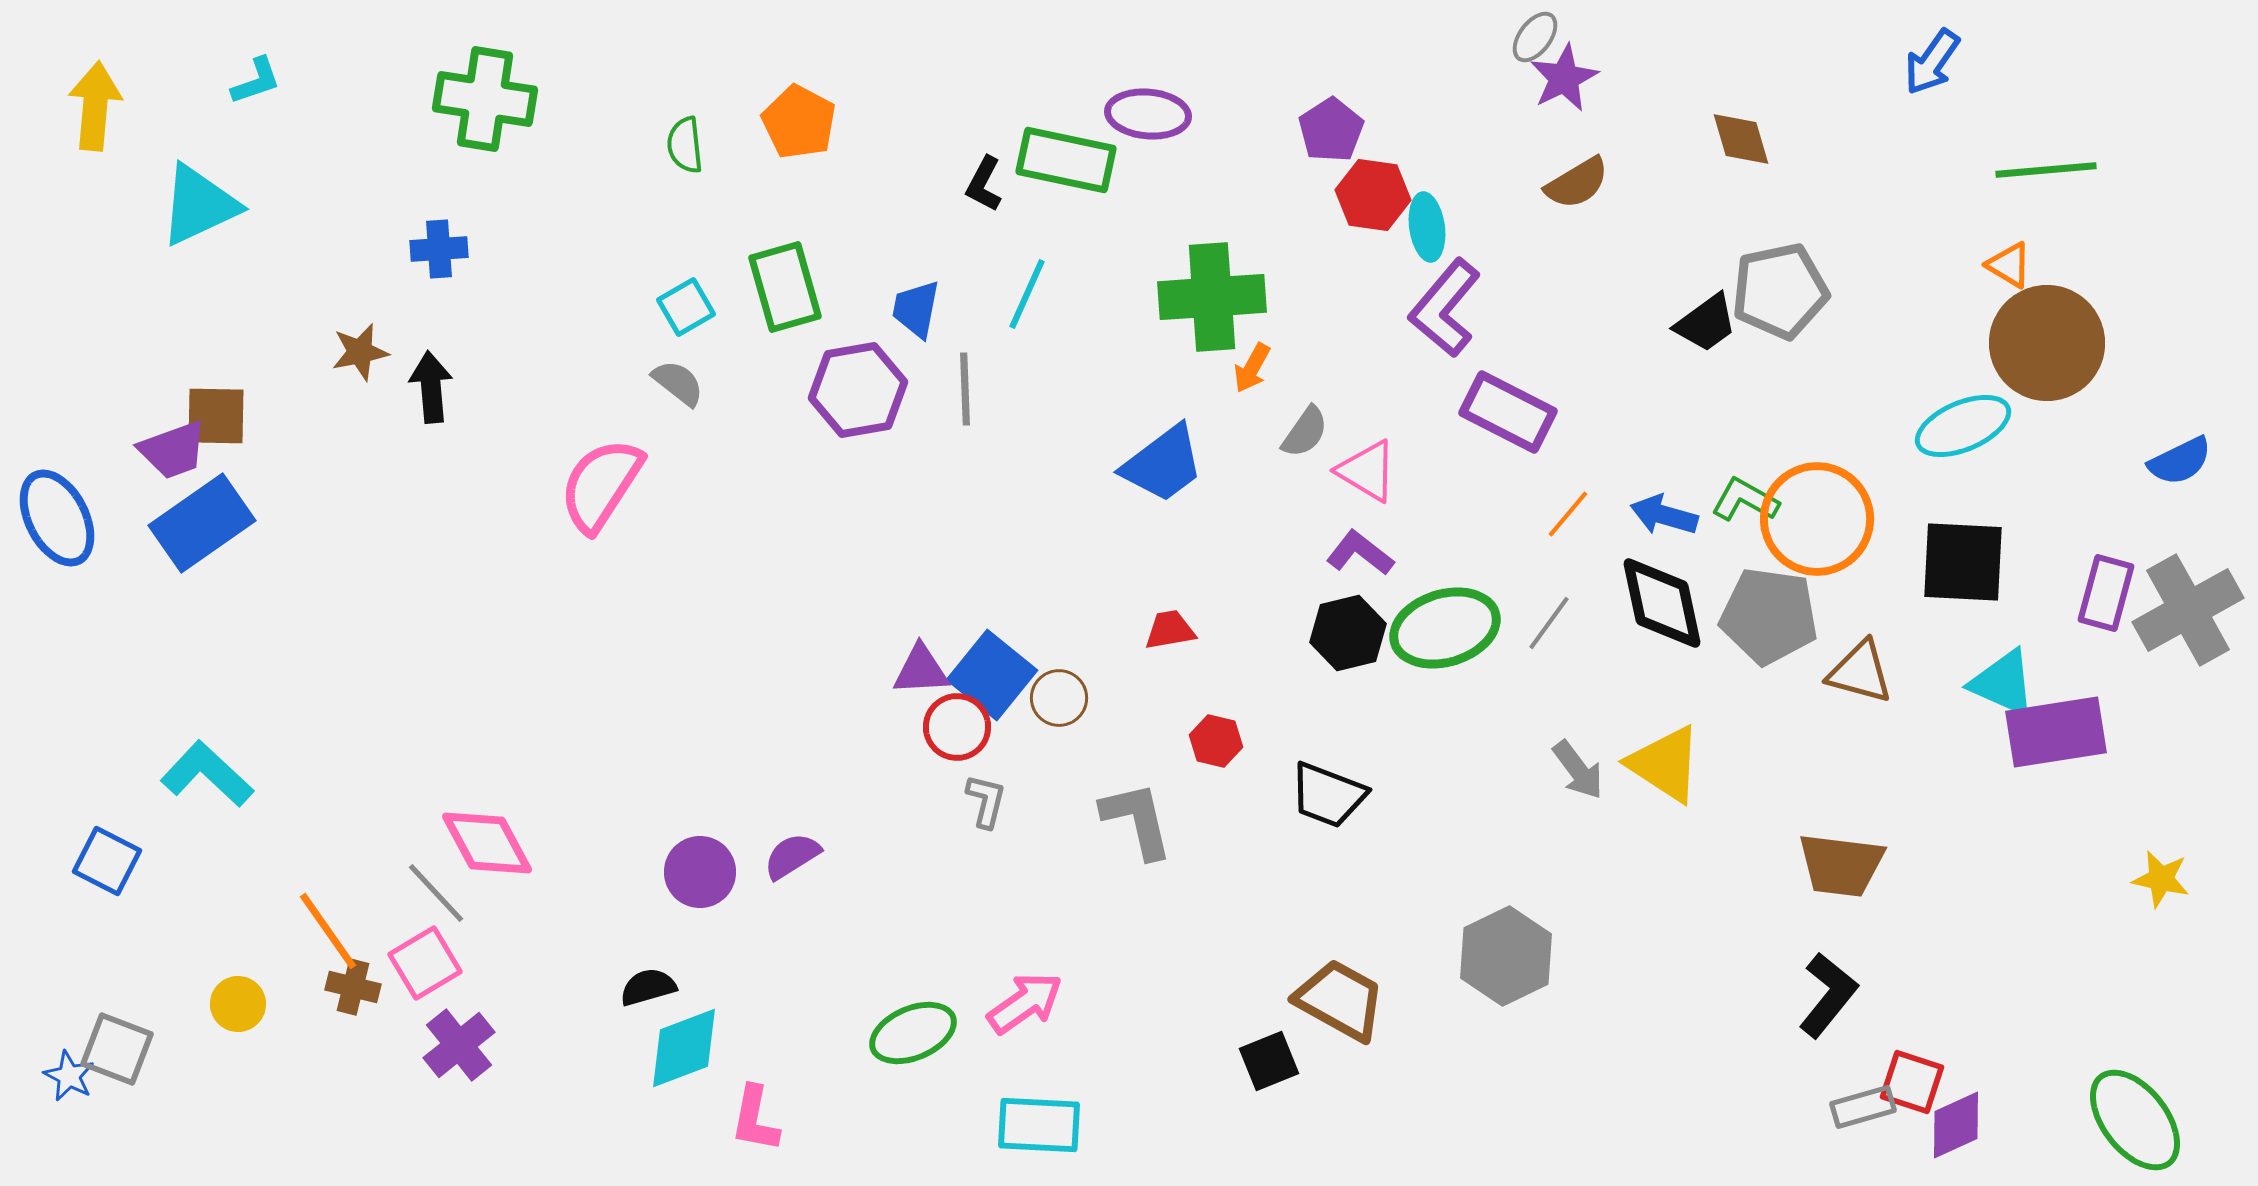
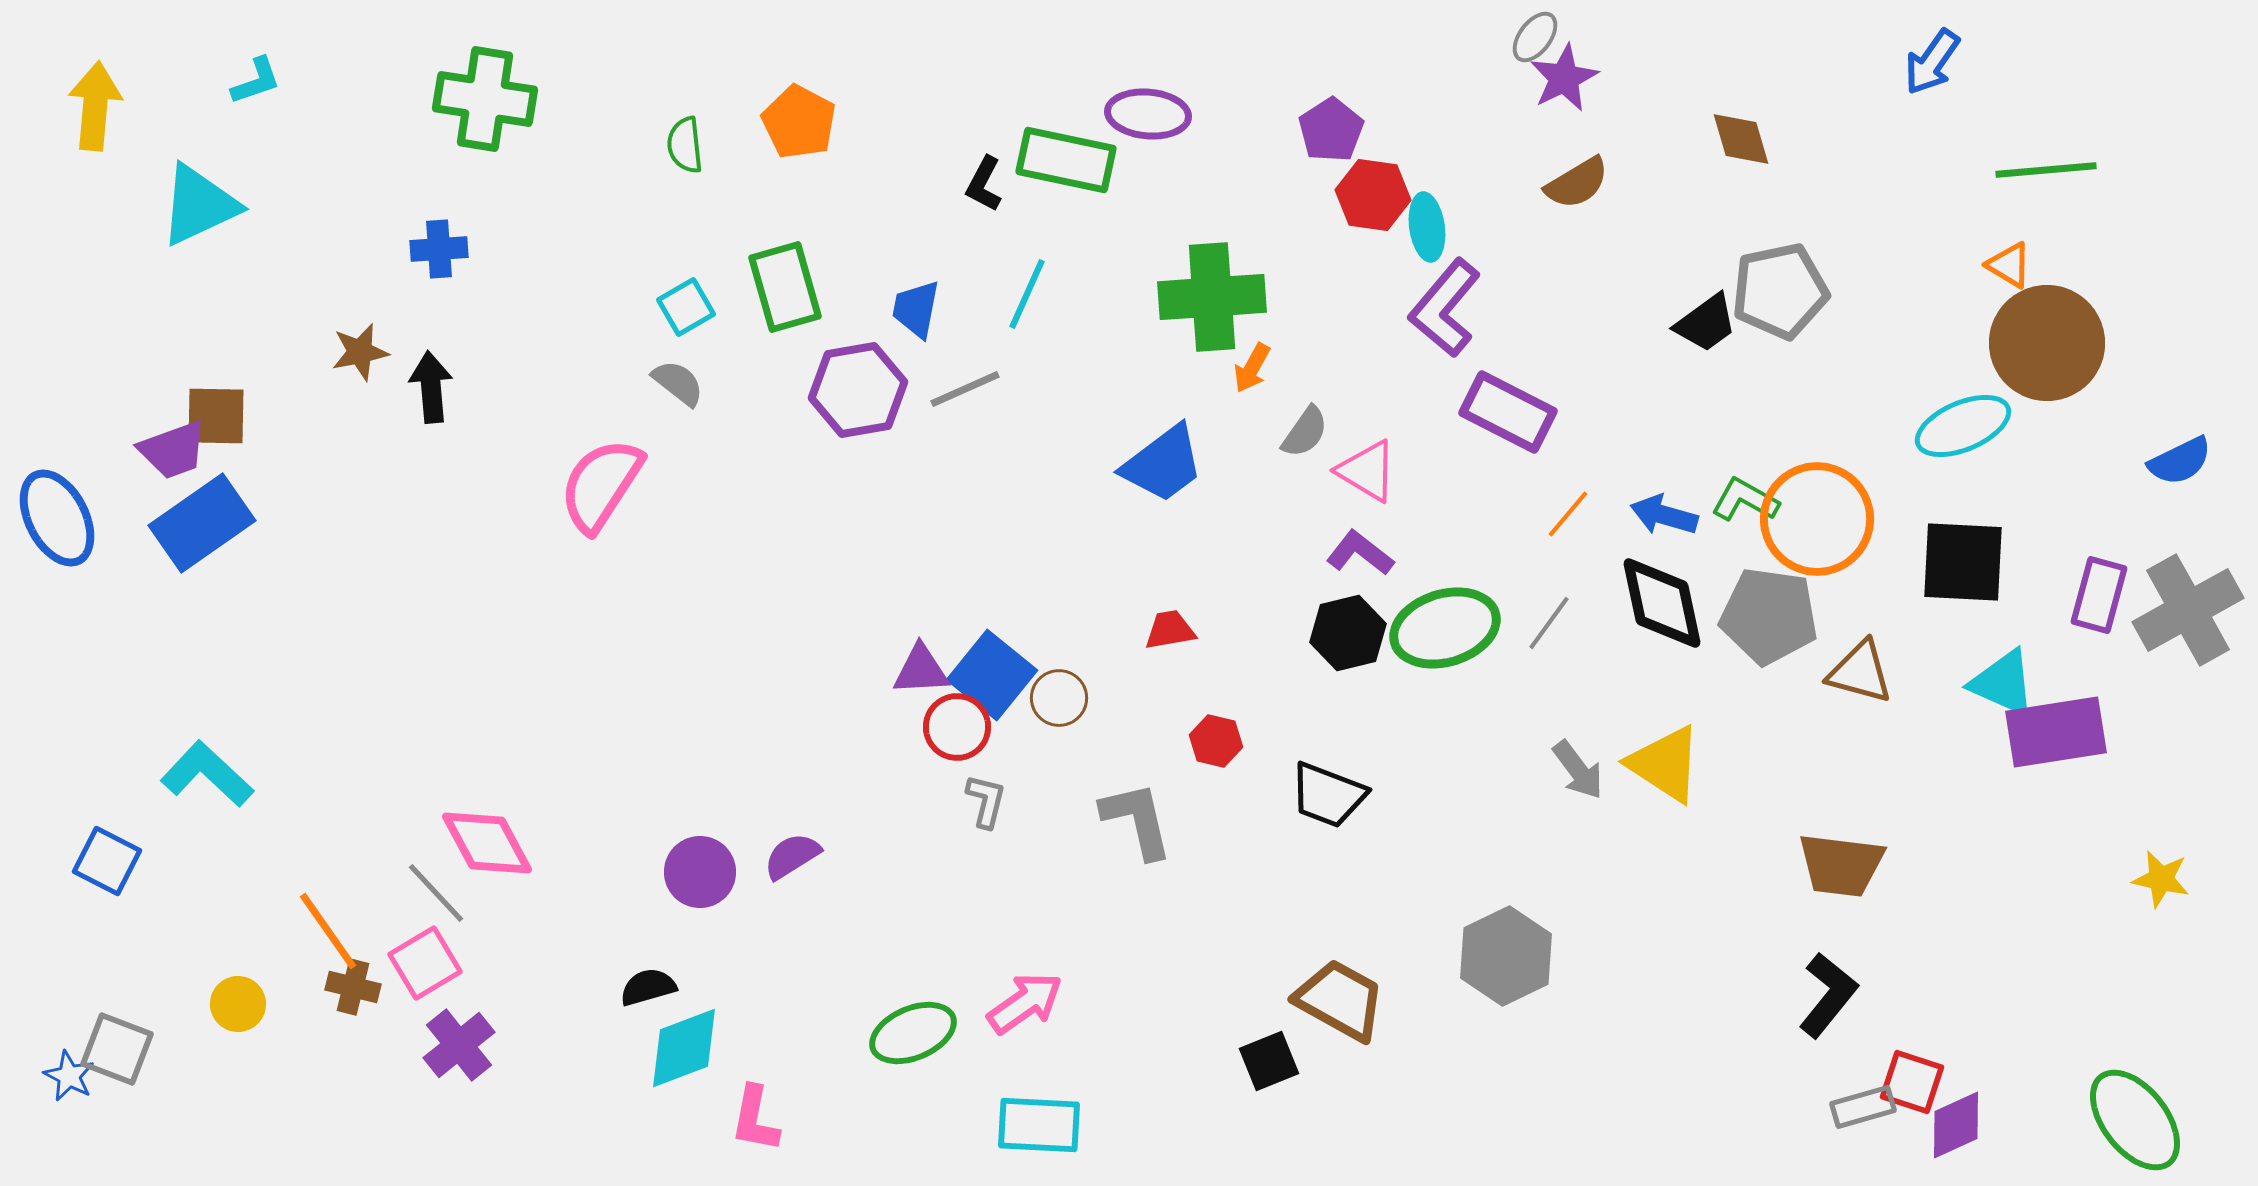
gray line at (965, 389): rotated 68 degrees clockwise
purple rectangle at (2106, 593): moved 7 px left, 2 px down
